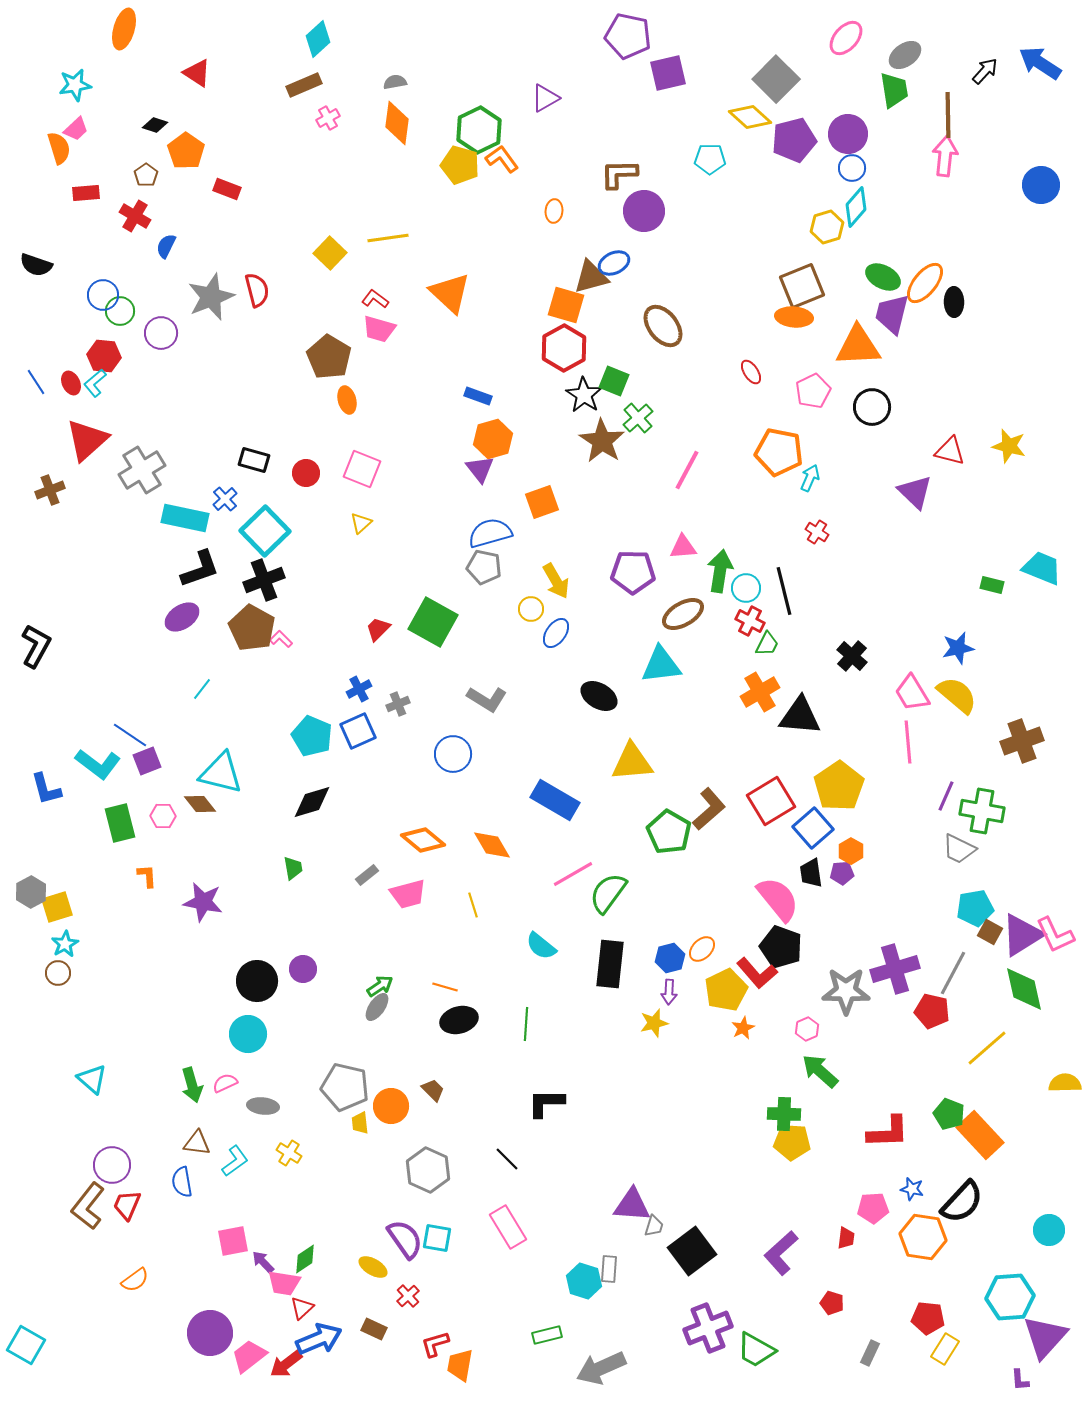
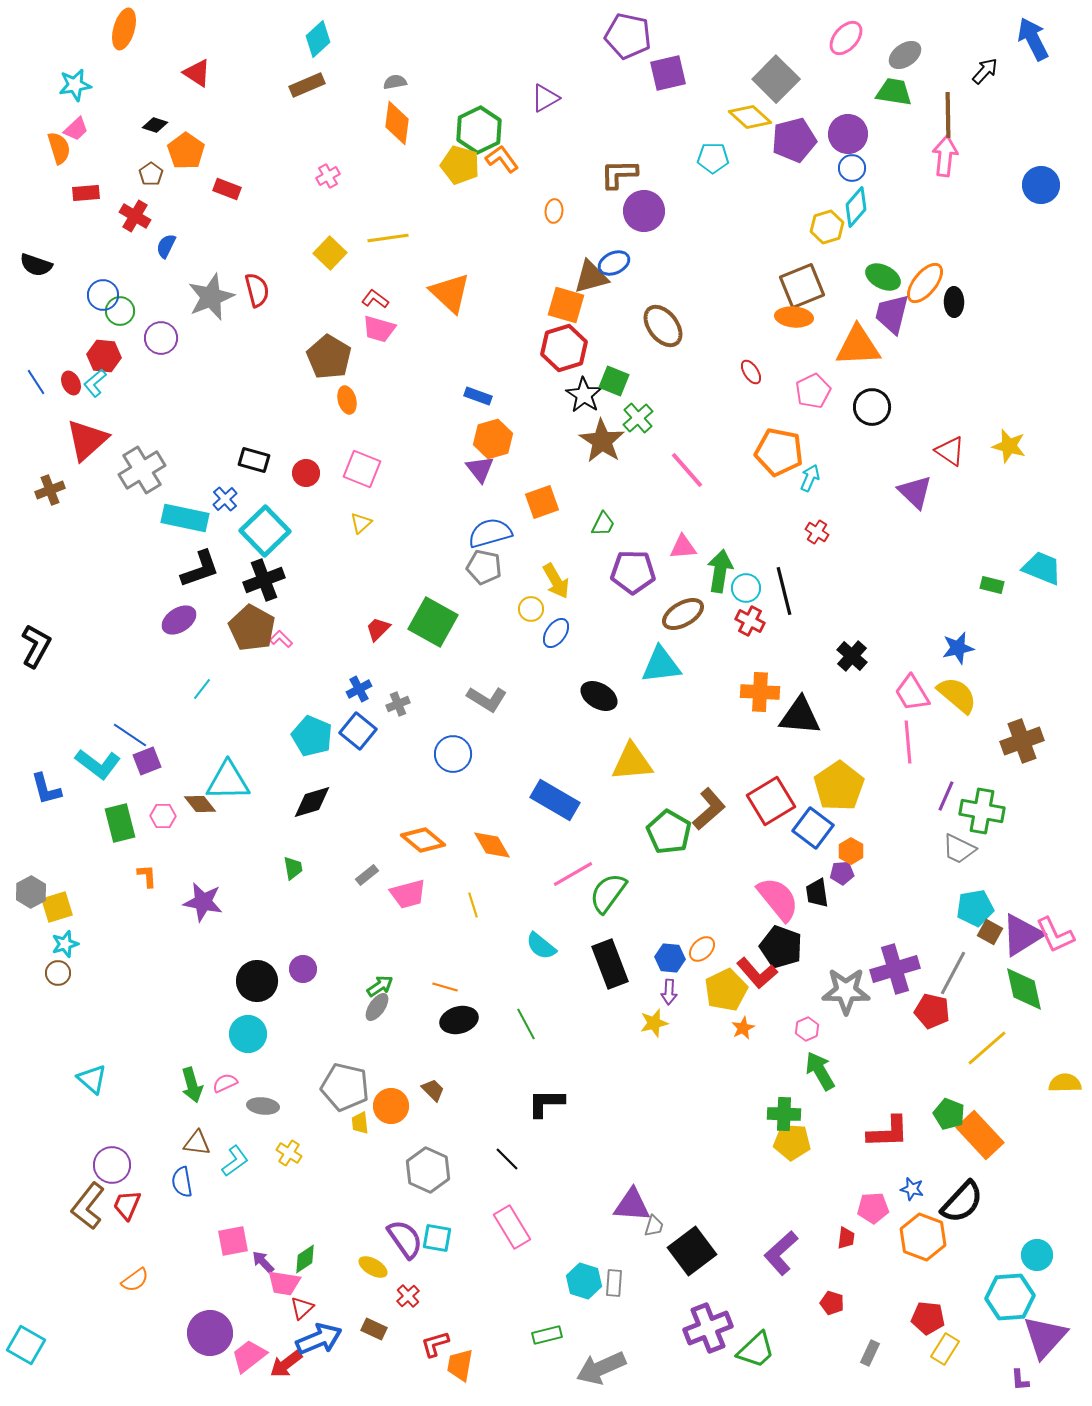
blue arrow at (1040, 63): moved 7 px left, 24 px up; rotated 30 degrees clockwise
brown rectangle at (304, 85): moved 3 px right
green trapezoid at (894, 90): moved 2 px down; rotated 72 degrees counterclockwise
pink cross at (328, 118): moved 58 px down
cyan pentagon at (710, 159): moved 3 px right, 1 px up
brown pentagon at (146, 175): moved 5 px right, 1 px up
purple circle at (161, 333): moved 5 px down
red hexagon at (564, 348): rotated 12 degrees clockwise
red triangle at (950, 451): rotated 20 degrees clockwise
pink line at (687, 470): rotated 69 degrees counterclockwise
purple ellipse at (182, 617): moved 3 px left, 3 px down
green trapezoid at (767, 644): moved 164 px left, 120 px up
orange cross at (760, 692): rotated 33 degrees clockwise
blue square at (358, 731): rotated 27 degrees counterclockwise
cyan triangle at (221, 773): moved 7 px right, 8 px down; rotated 15 degrees counterclockwise
blue square at (813, 828): rotated 12 degrees counterclockwise
black trapezoid at (811, 873): moved 6 px right, 20 px down
cyan star at (65, 944): rotated 12 degrees clockwise
blue hexagon at (670, 958): rotated 20 degrees clockwise
black rectangle at (610, 964): rotated 27 degrees counterclockwise
green line at (526, 1024): rotated 32 degrees counterclockwise
green arrow at (820, 1071): rotated 18 degrees clockwise
pink rectangle at (508, 1227): moved 4 px right
cyan circle at (1049, 1230): moved 12 px left, 25 px down
orange hexagon at (923, 1237): rotated 12 degrees clockwise
gray rectangle at (609, 1269): moved 5 px right, 14 px down
green trapezoid at (756, 1350): rotated 72 degrees counterclockwise
